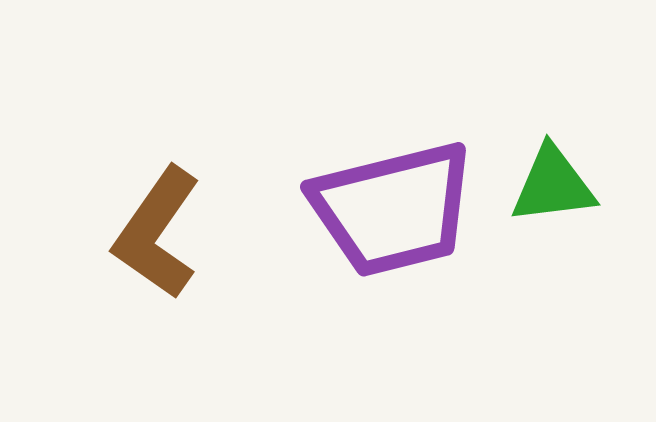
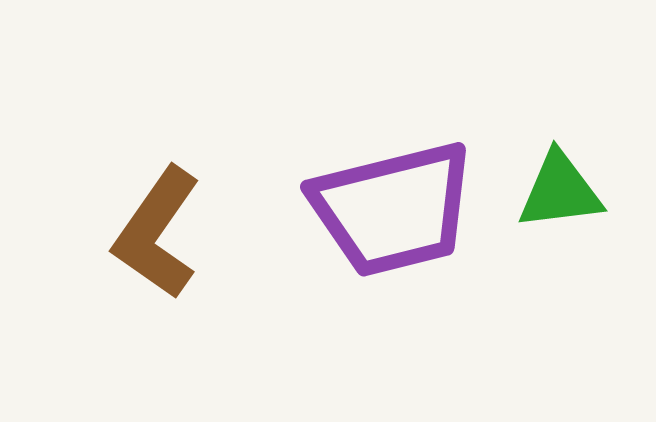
green triangle: moved 7 px right, 6 px down
